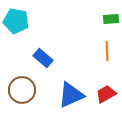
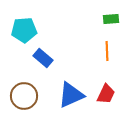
cyan pentagon: moved 8 px right, 9 px down; rotated 15 degrees counterclockwise
brown circle: moved 2 px right, 6 px down
red trapezoid: rotated 145 degrees clockwise
